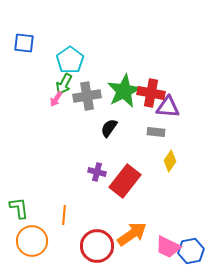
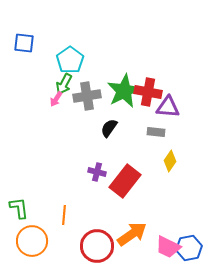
red cross: moved 3 px left, 1 px up
blue hexagon: moved 2 px left, 3 px up
